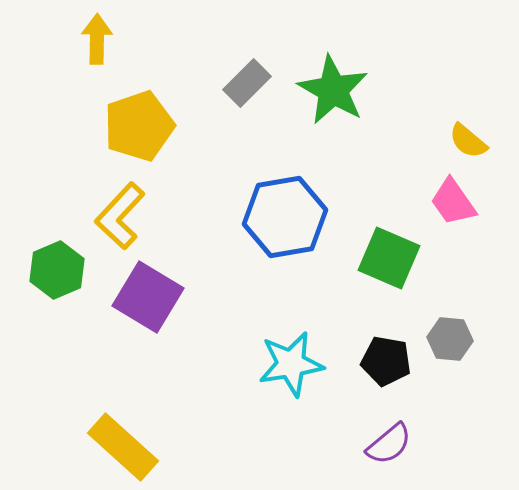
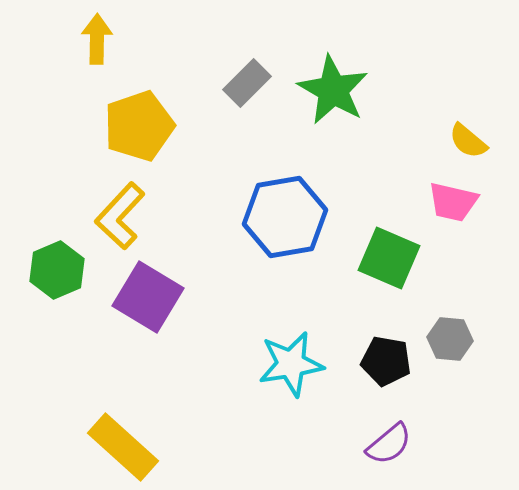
pink trapezoid: rotated 42 degrees counterclockwise
